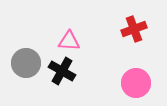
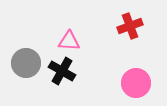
red cross: moved 4 px left, 3 px up
